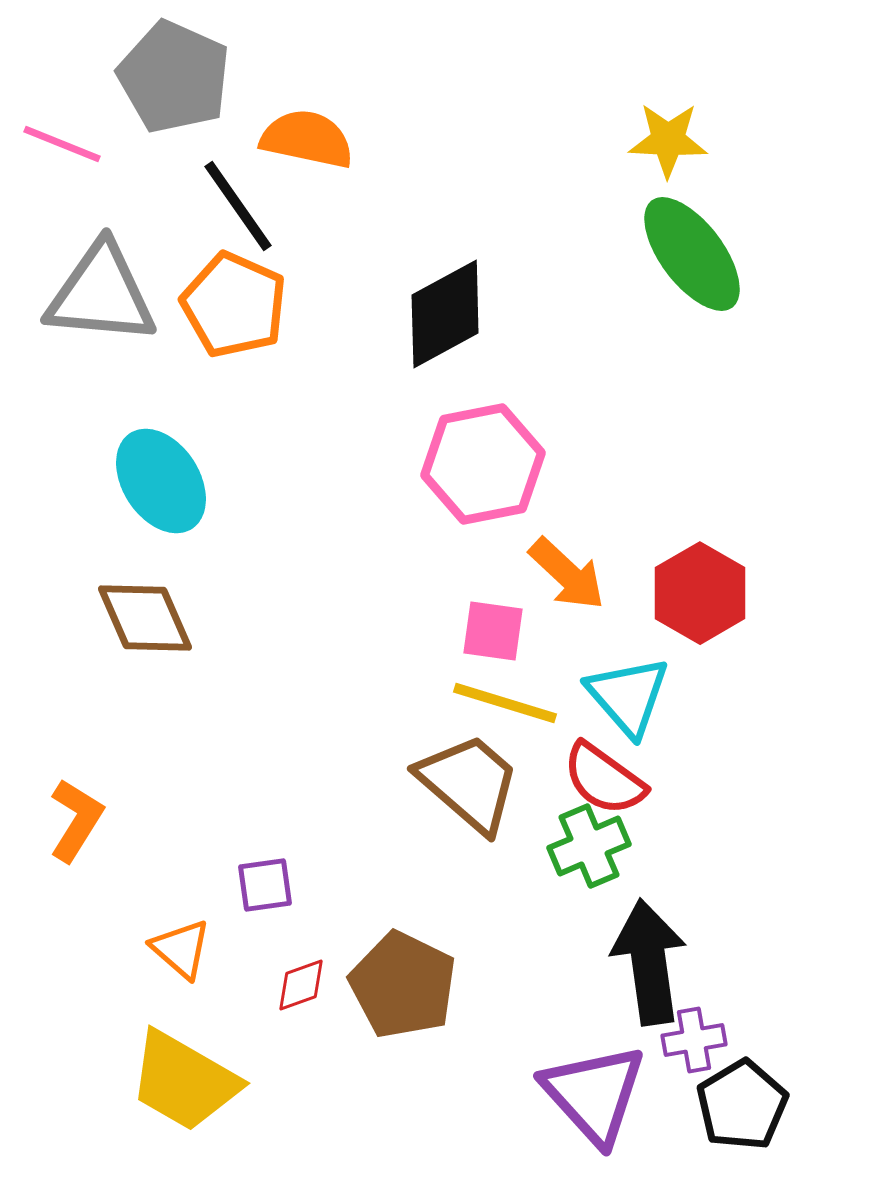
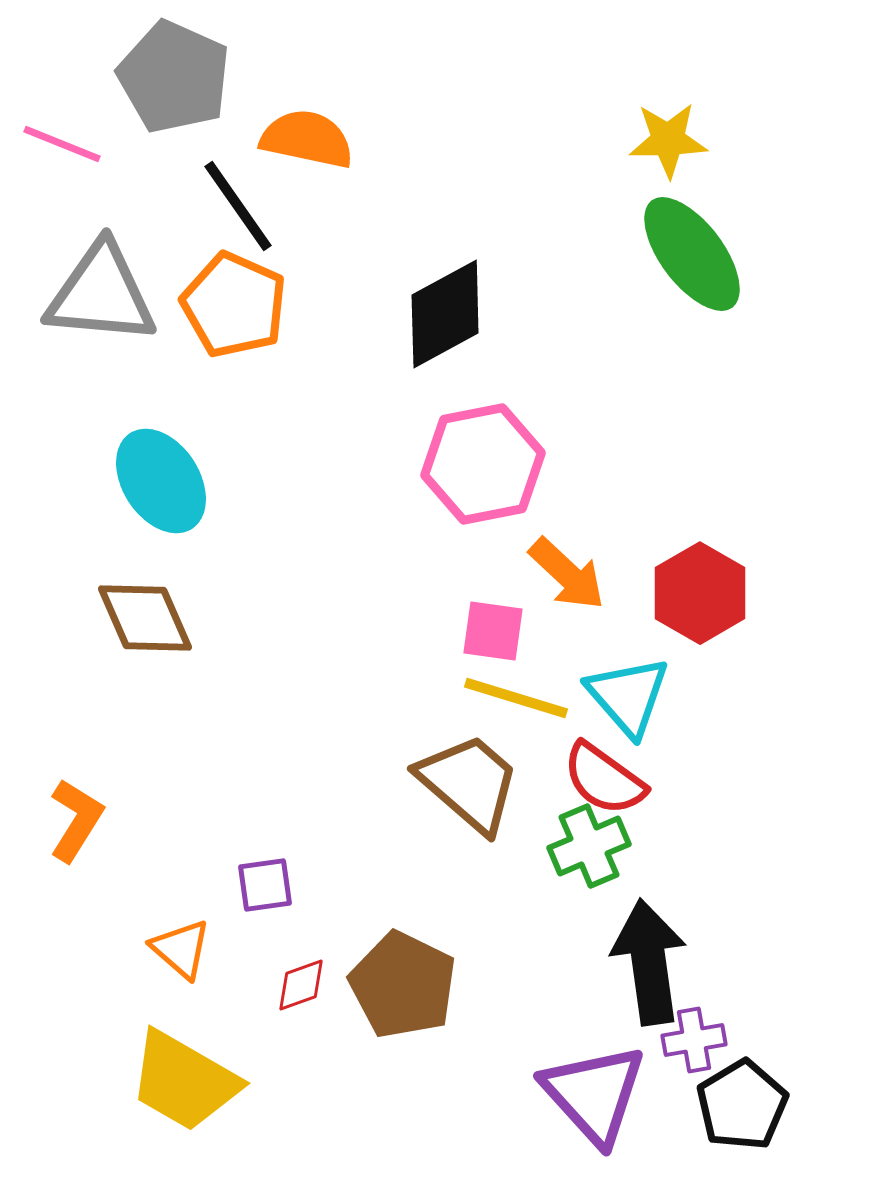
yellow star: rotated 4 degrees counterclockwise
yellow line: moved 11 px right, 5 px up
